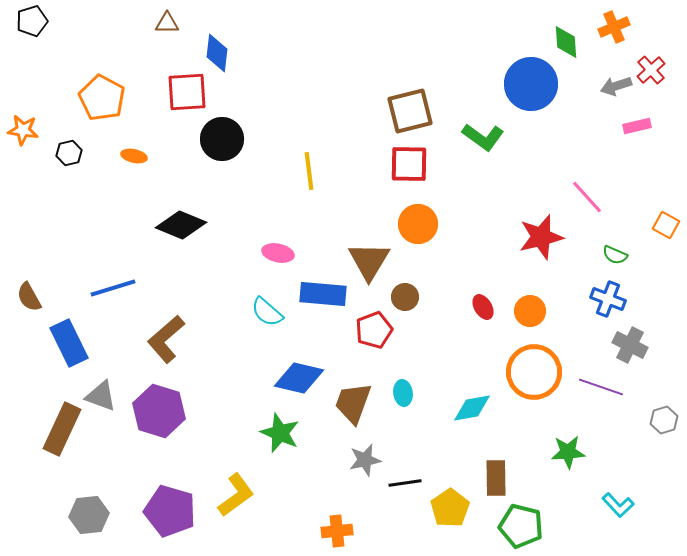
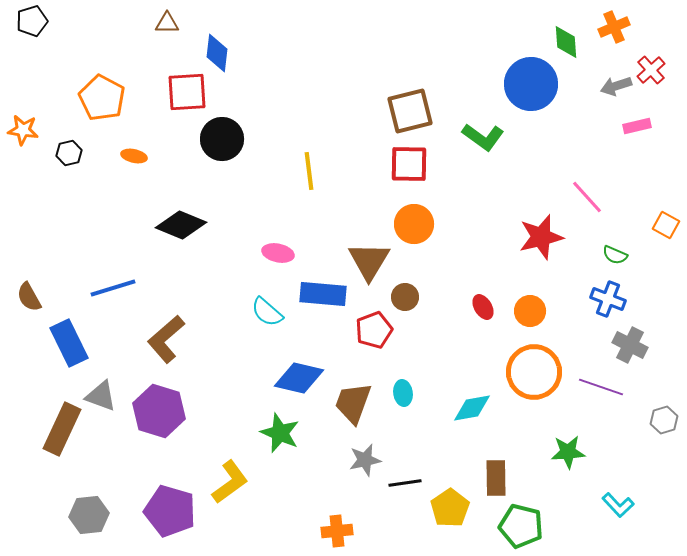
orange circle at (418, 224): moved 4 px left
yellow L-shape at (236, 495): moved 6 px left, 13 px up
